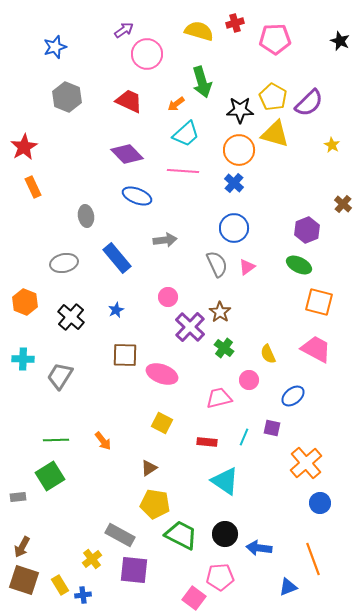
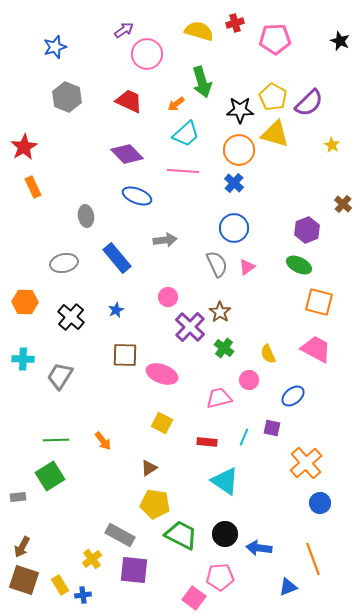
orange hexagon at (25, 302): rotated 20 degrees counterclockwise
